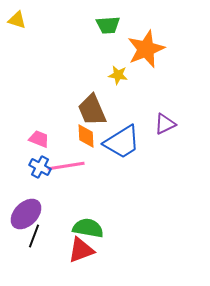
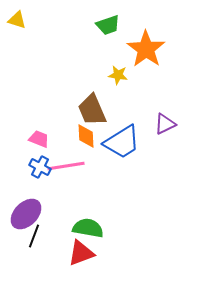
green trapezoid: rotated 15 degrees counterclockwise
orange star: rotated 15 degrees counterclockwise
red triangle: moved 3 px down
